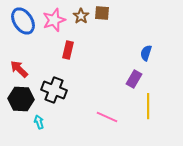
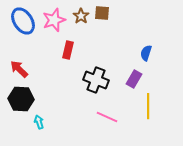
black cross: moved 42 px right, 10 px up
